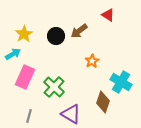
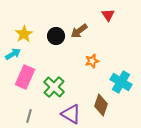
red triangle: rotated 24 degrees clockwise
orange star: rotated 16 degrees clockwise
brown diamond: moved 2 px left, 3 px down
